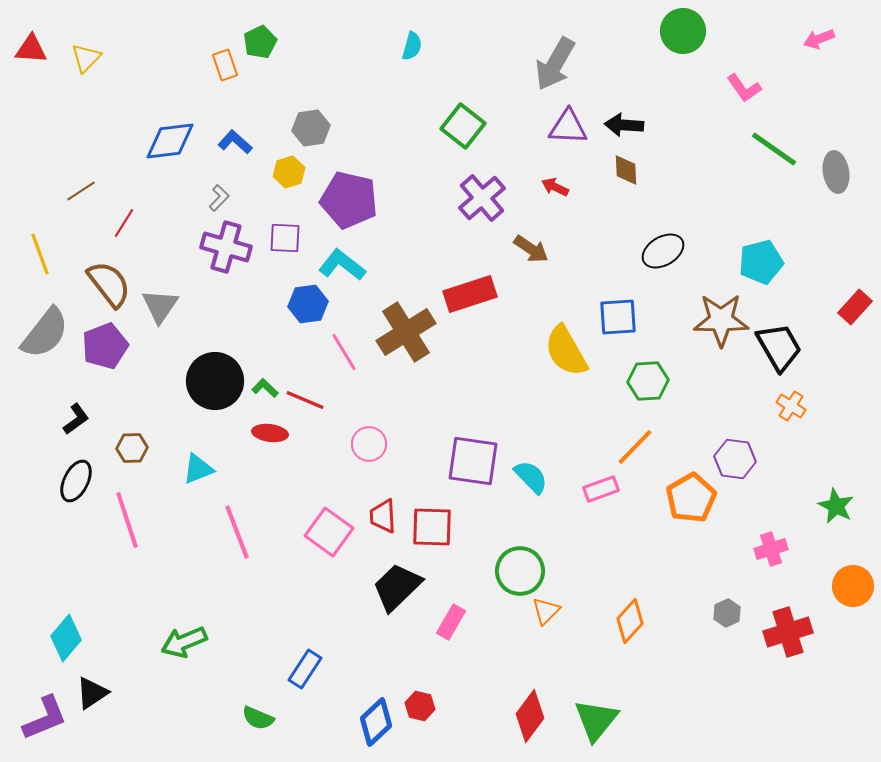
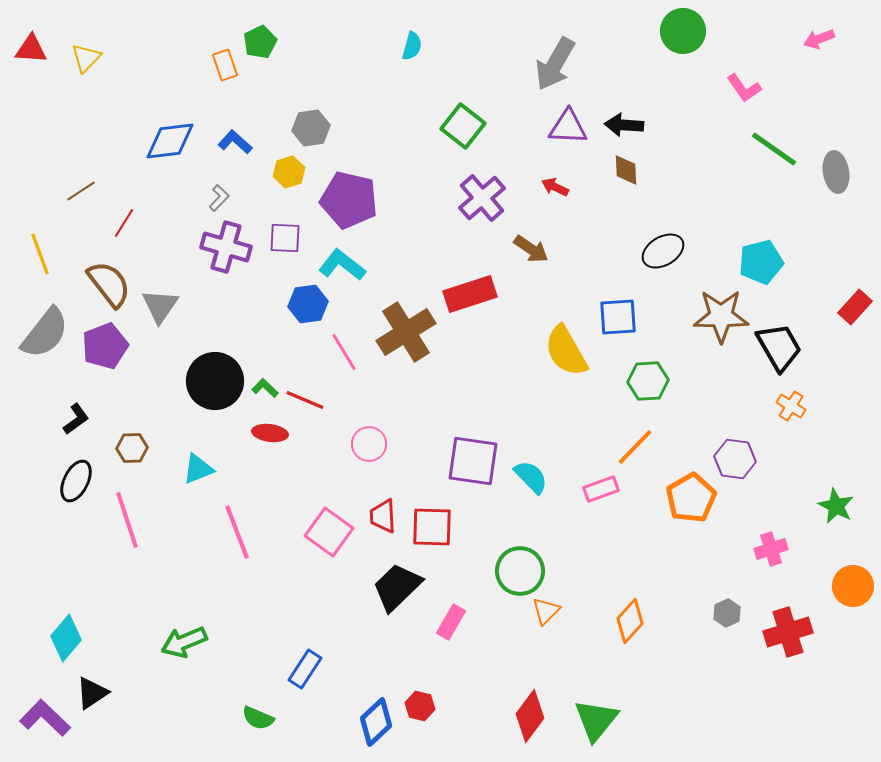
brown star at (721, 320): moved 4 px up
purple L-shape at (45, 718): rotated 114 degrees counterclockwise
